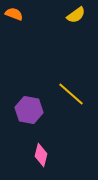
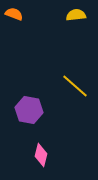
yellow semicircle: rotated 150 degrees counterclockwise
yellow line: moved 4 px right, 8 px up
